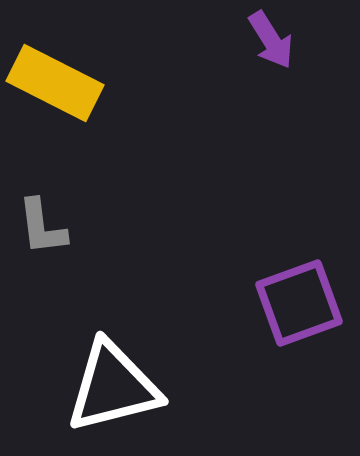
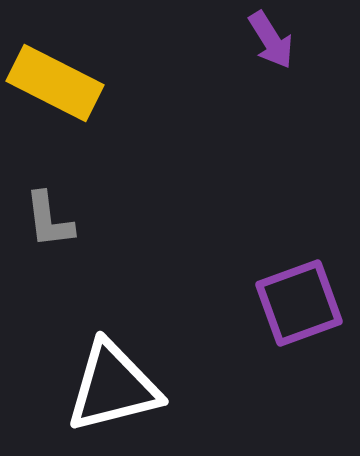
gray L-shape: moved 7 px right, 7 px up
